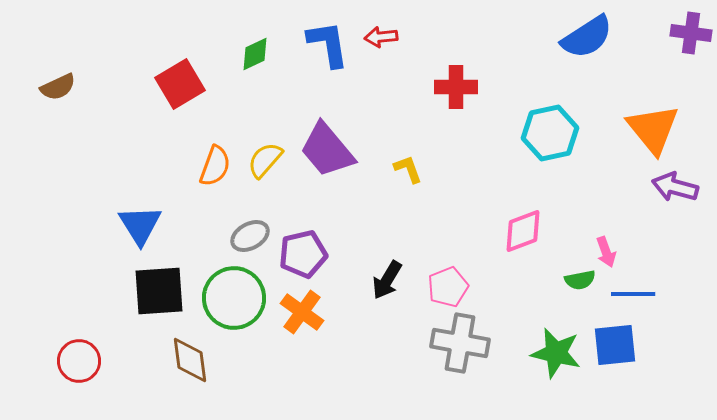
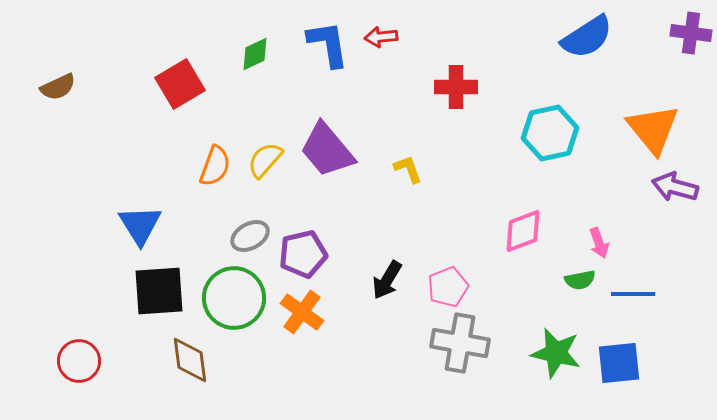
pink arrow: moved 7 px left, 9 px up
blue square: moved 4 px right, 18 px down
